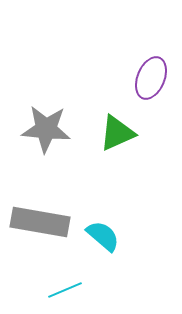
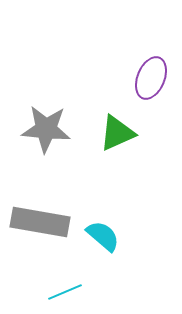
cyan line: moved 2 px down
